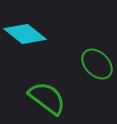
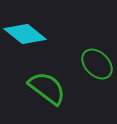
green semicircle: moved 10 px up
